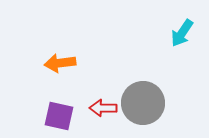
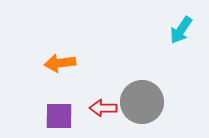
cyan arrow: moved 1 px left, 3 px up
gray circle: moved 1 px left, 1 px up
purple square: rotated 12 degrees counterclockwise
